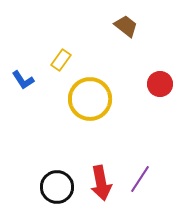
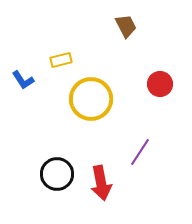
brown trapezoid: rotated 25 degrees clockwise
yellow rectangle: rotated 40 degrees clockwise
yellow circle: moved 1 px right
purple line: moved 27 px up
black circle: moved 13 px up
